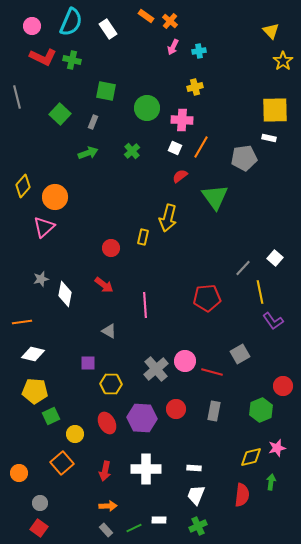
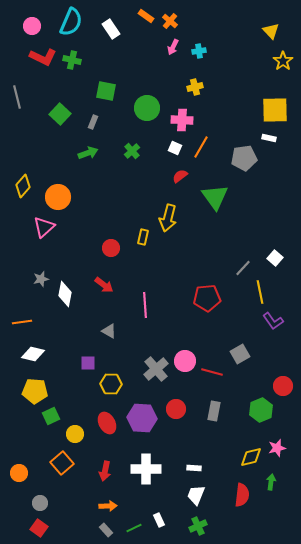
white rectangle at (108, 29): moved 3 px right
orange circle at (55, 197): moved 3 px right
white rectangle at (159, 520): rotated 64 degrees clockwise
